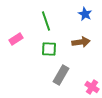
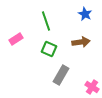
green square: rotated 21 degrees clockwise
